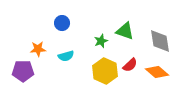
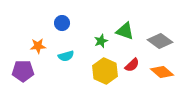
gray diamond: rotated 45 degrees counterclockwise
orange star: moved 3 px up
red semicircle: moved 2 px right
orange diamond: moved 5 px right
